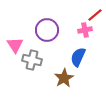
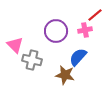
purple circle: moved 9 px right, 1 px down
pink triangle: rotated 12 degrees counterclockwise
blue semicircle: rotated 18 degrees clockwise
brown star: moved 1 px right, 3 px up; rotated 30 degrees counterclockwise
